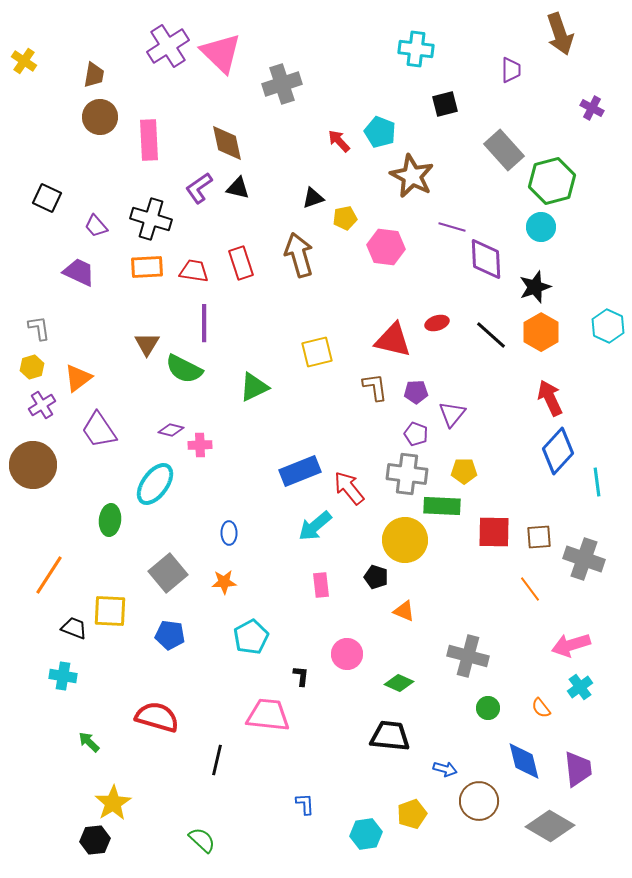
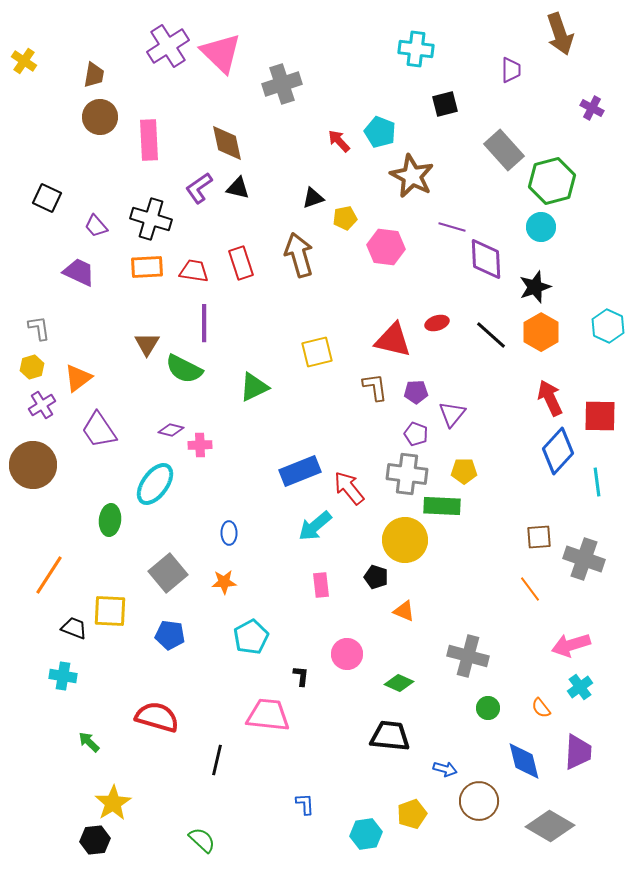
red square at (494, 532): moved 106 px right, 116 px up
purple trapezoid at (578, 769): moved 17 px up; rotated 9 degrees clockwise
